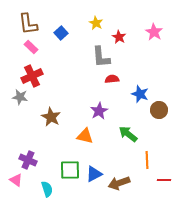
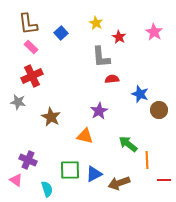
gray star: moved 2 px left, 5 px down
green arrow: moved 10 px down
